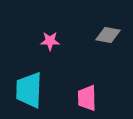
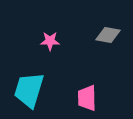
cyan trapezoid: rotated 15 degrees clockwise
